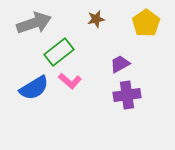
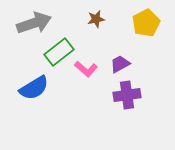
yellow pentagon: rotated 8 degrees clockwise
pink L-shape: moved 16 px right, 12 px up
